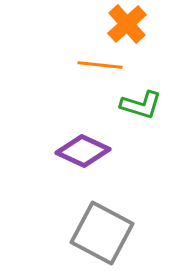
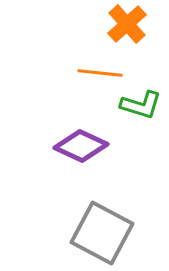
orange line: moved 8 px down
purple diamond: moved 2 px left, 5 px up
